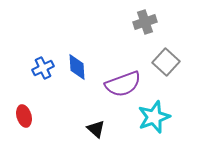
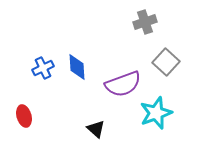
cyan star: moved 2 px right, 4 px up
